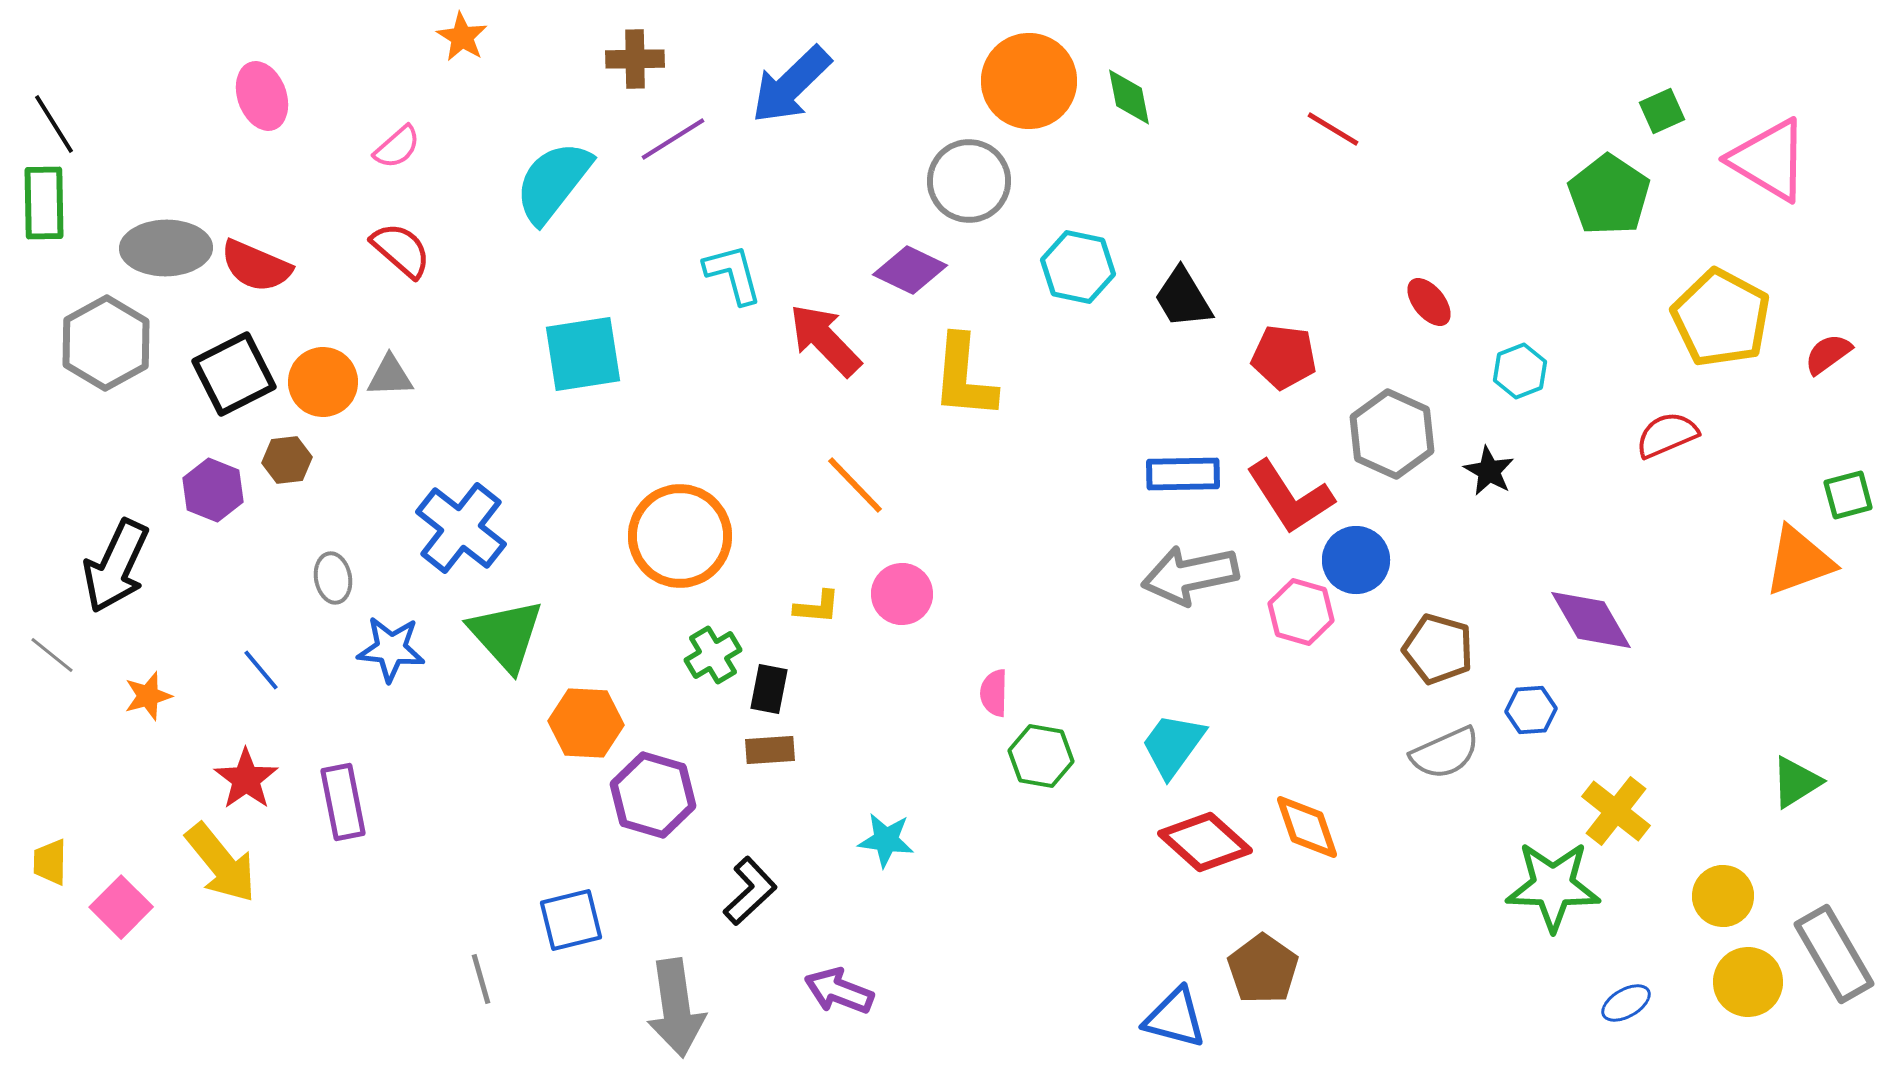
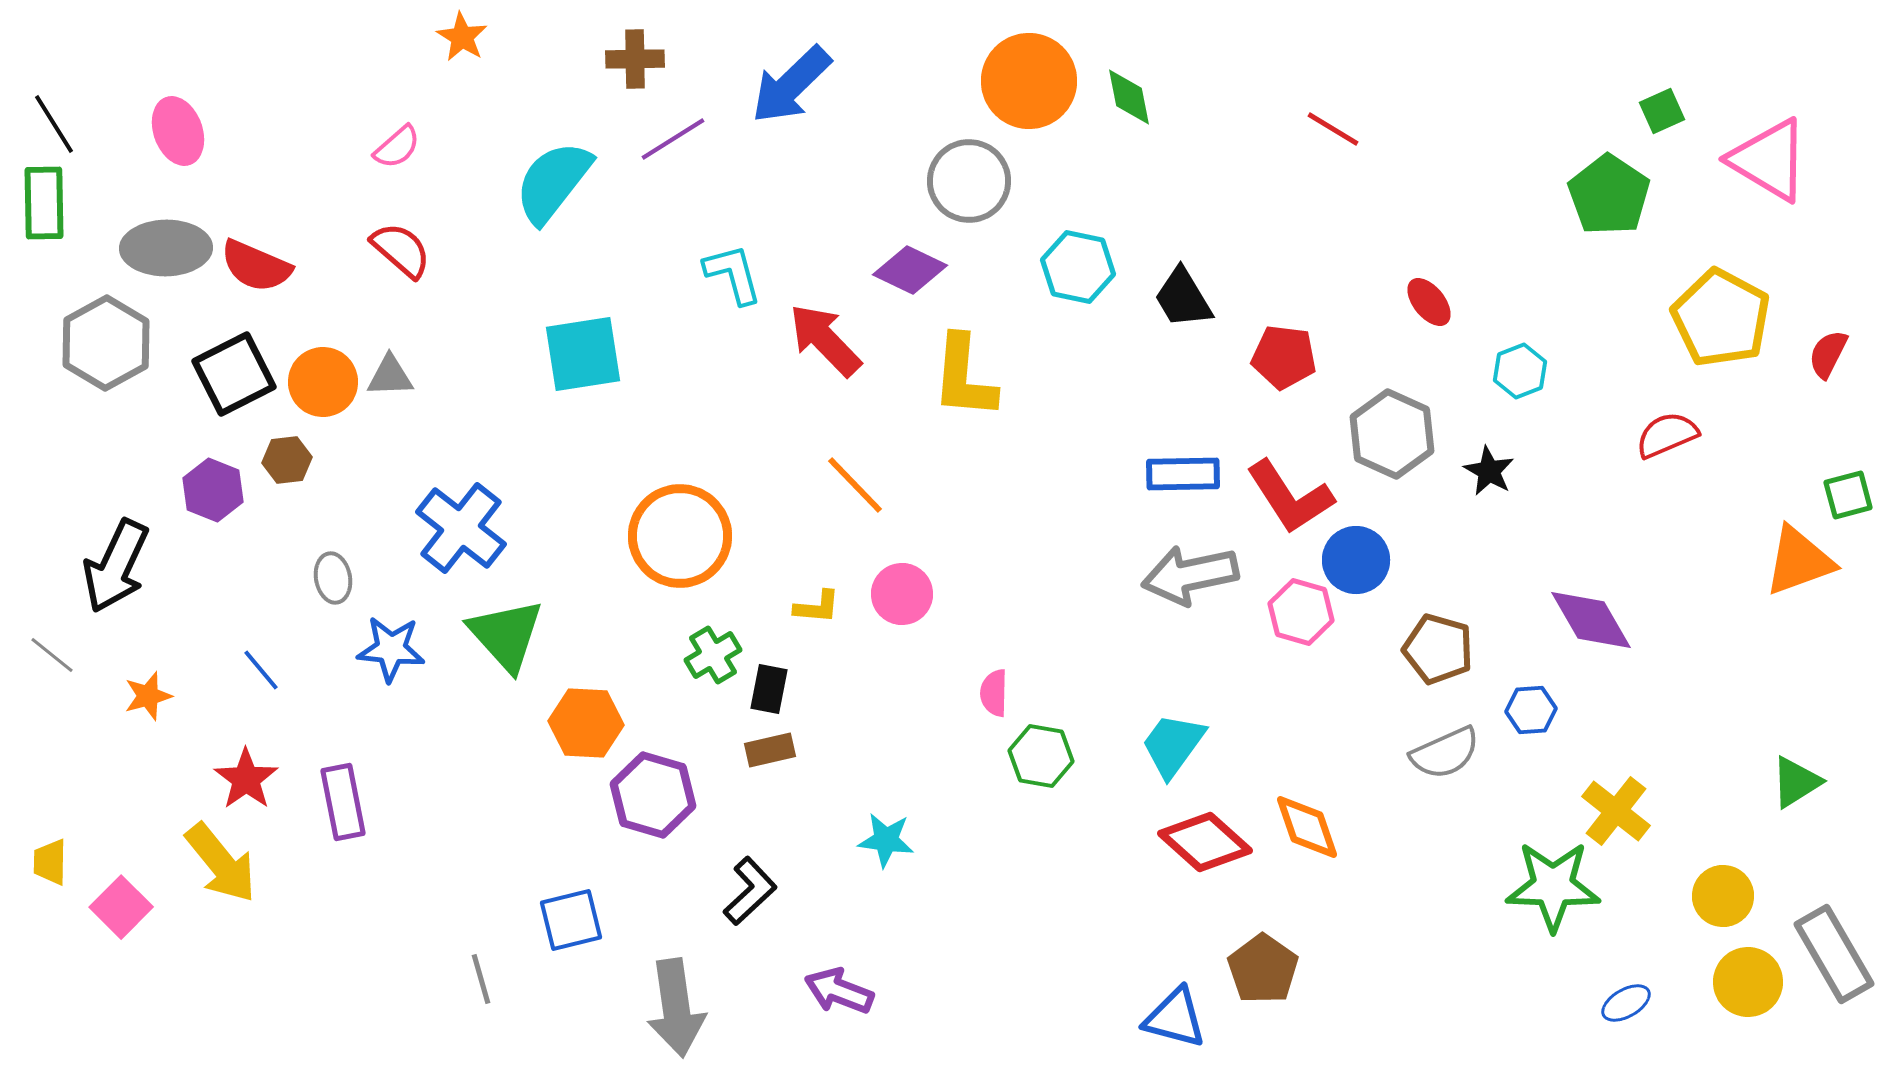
pink ellipse at (262, 96): moved 84 px left, 35 px down
red semicircle at (1828, 354): rotated 27 degrees counterclockwise
brown rectangle at (770, 750): rotated 9 degrees counterclockwise
